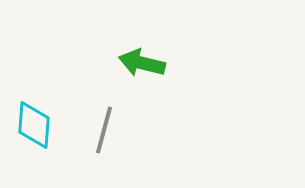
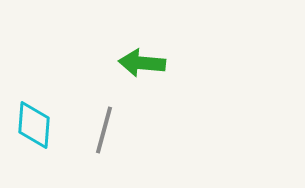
green arrow: rotated 9 degrees counterclockwise
